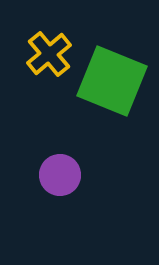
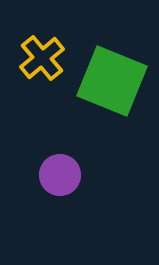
yellow cross: moved 7 px left, 4 px down
